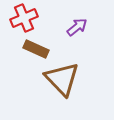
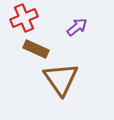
brown triangle: moved 1 px left; rotated 9 degrees clockwise
